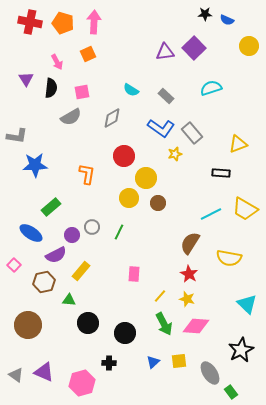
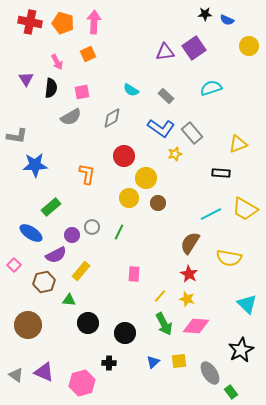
purple square at (194, 48): rotated 10 degrees clockwise
